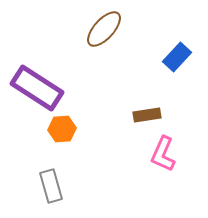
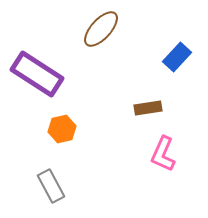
brown ellipse: moved 3 px left
purple rectangle: moved 14 px up
brown rectangle: moved 1 px right, 7 px up
orange hexagon: rotated 8 degrees counterclockwise
gray rectangle: rotated 12 degrees counterclockwise
